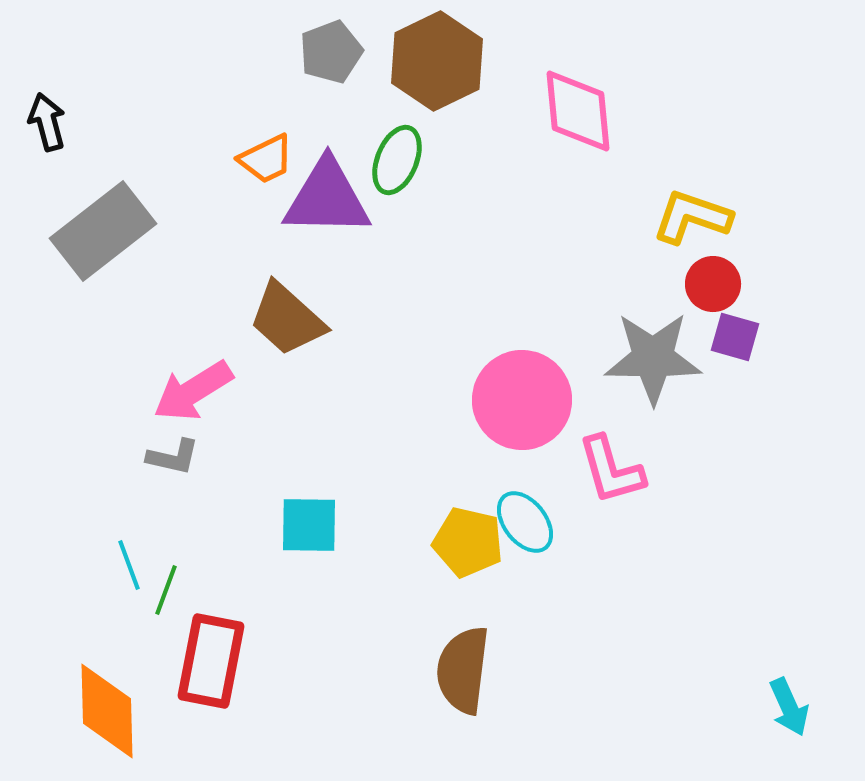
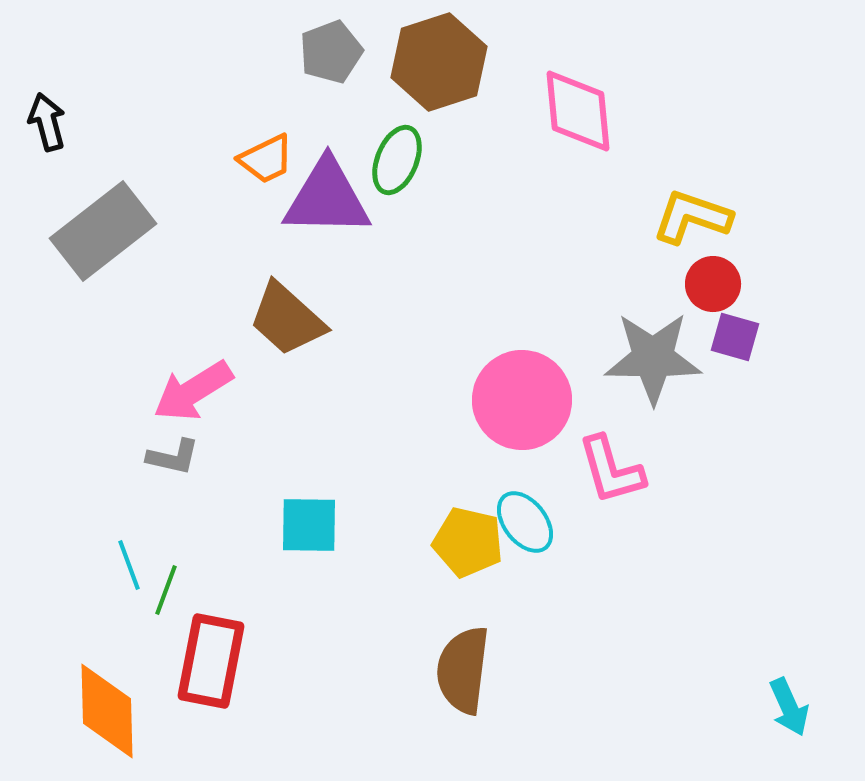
brown hexagon: moved 2 px right, 1 px down; rotated 8 degrees clockwise
